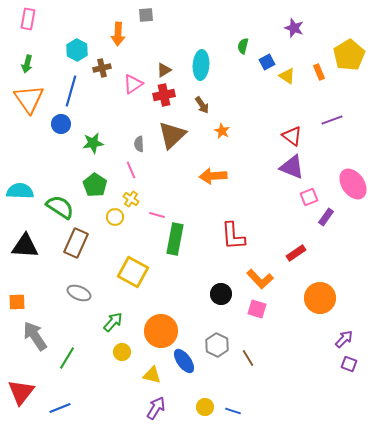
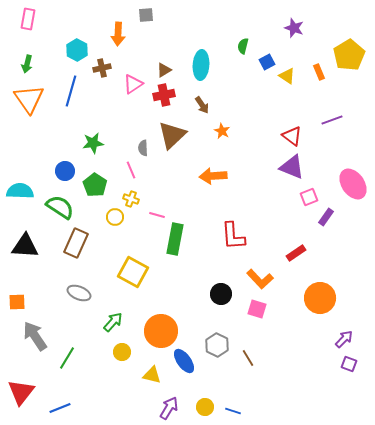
blue circle at (61, 124): moved 4 px right, 47 px down
gray semicircle at (139, 144): moved 4 px right, 4 px down
yellow cross at (131, 199): rotated 14 degrees counterclockwise
purple arrow at (156, 408): moved 13 px right
